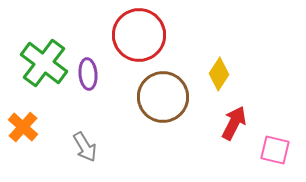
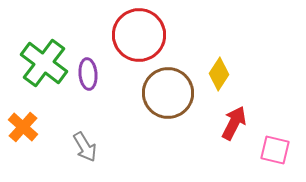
brown circle: moved 5 px right, 4 px up
